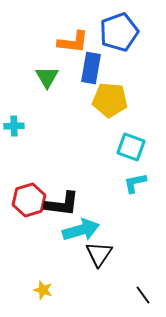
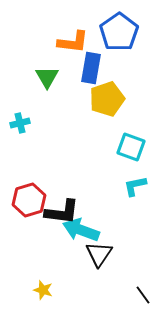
blue pentagon: rotated 15 degrees counterclockwise
yellow pentagon: moved 3 px left, 1 px up; rotated 24 degrees counterclockwise
cyan cross: moved 6 px right, 3 px up; rotated 12 degrees counterclockwise
cyan L-shape: moved 3 px down
black L-shape: moved 8 px down
cyan arrow: rotated 144 degrees counterclockwise
